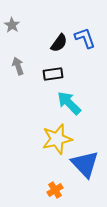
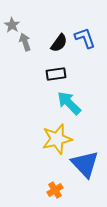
gray arrow: moved 7 px right, 24 px up
black rectangle: moved 3 px right
